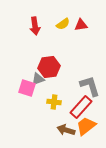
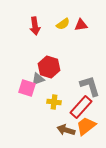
red hexagon: rotated 25 degrees clockwise
